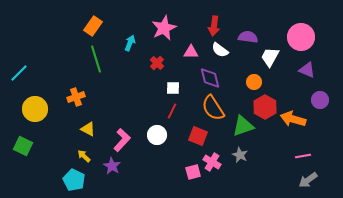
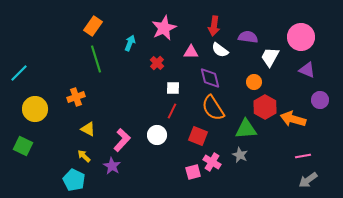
green triangle: moved 3 px right, 3 px down; rotated 15 degrees clockwise
